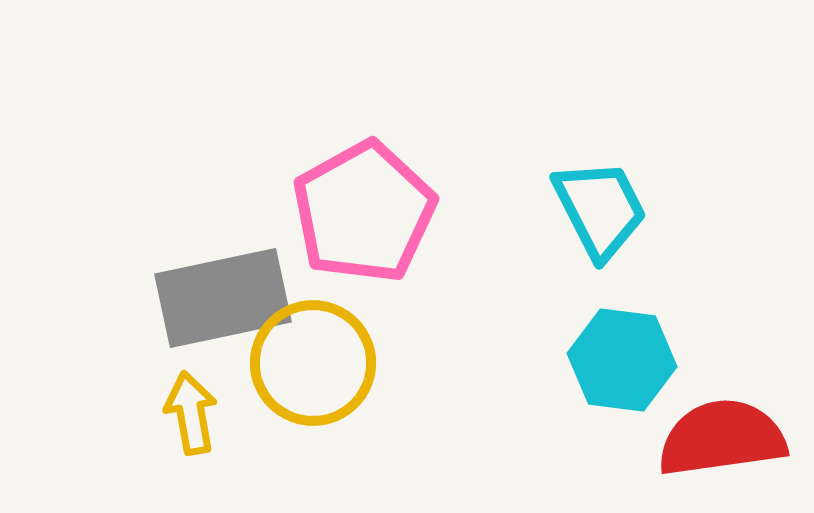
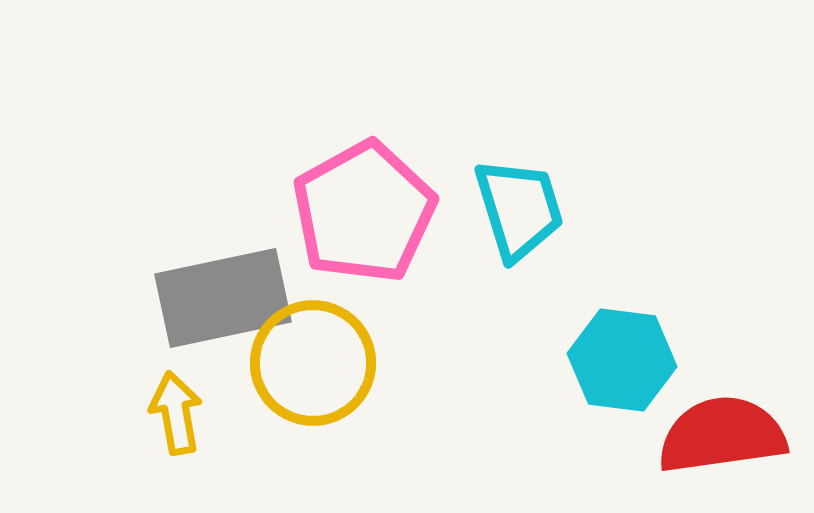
cyan trapezoid: moved 81 px left; rotated 10 degrees clockwise
yellow arrow: moved 15 px left
red semicircle: moved 3 px up
